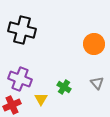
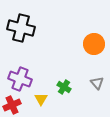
black cross: moved 1 px left, 2 px up
